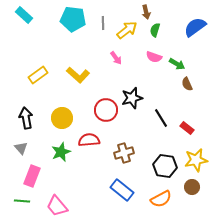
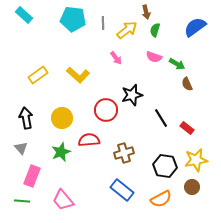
black star: moved 3 px up
pink trapezoid: moved 6 px right, 6 px up
